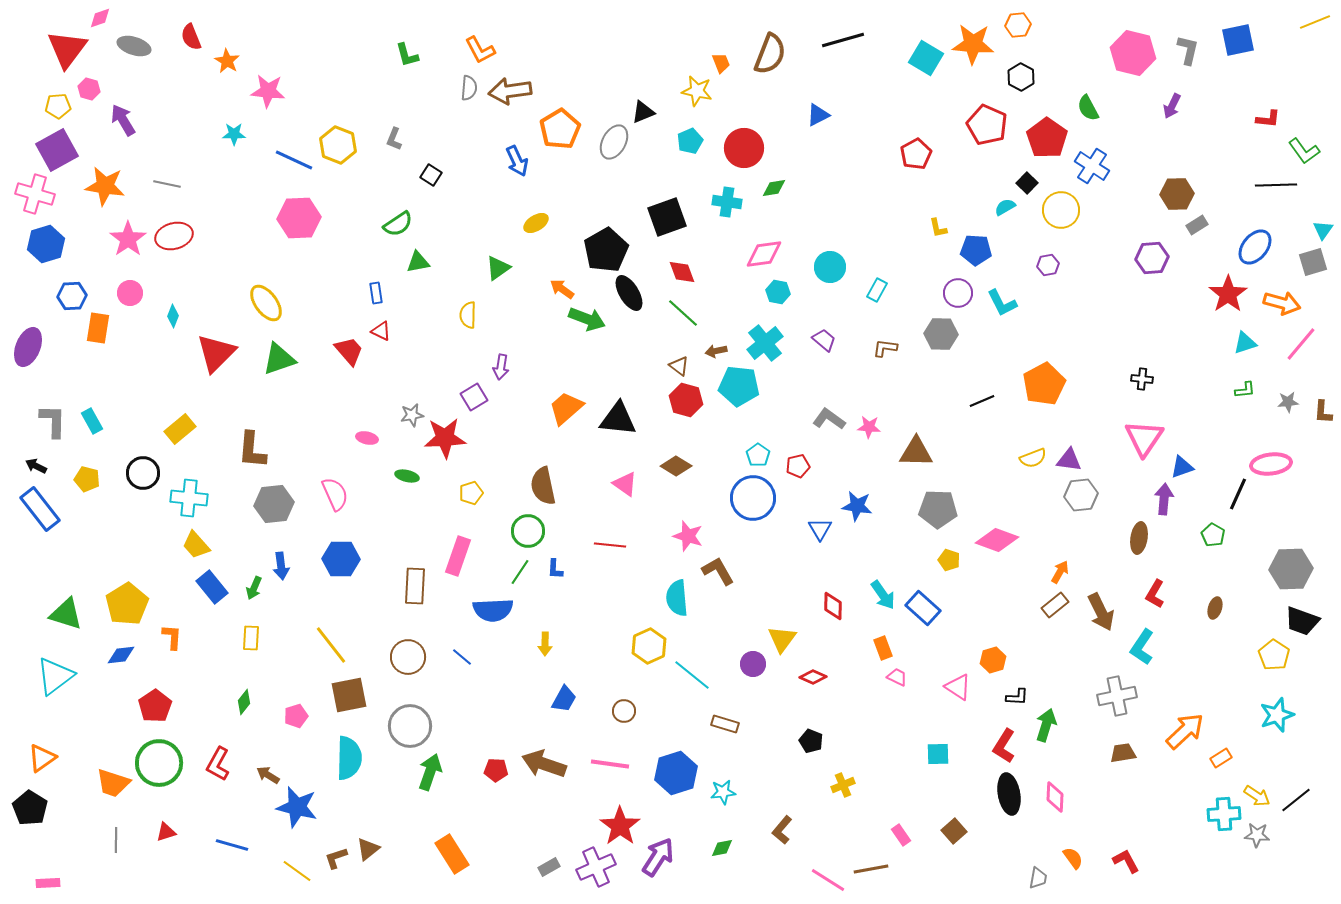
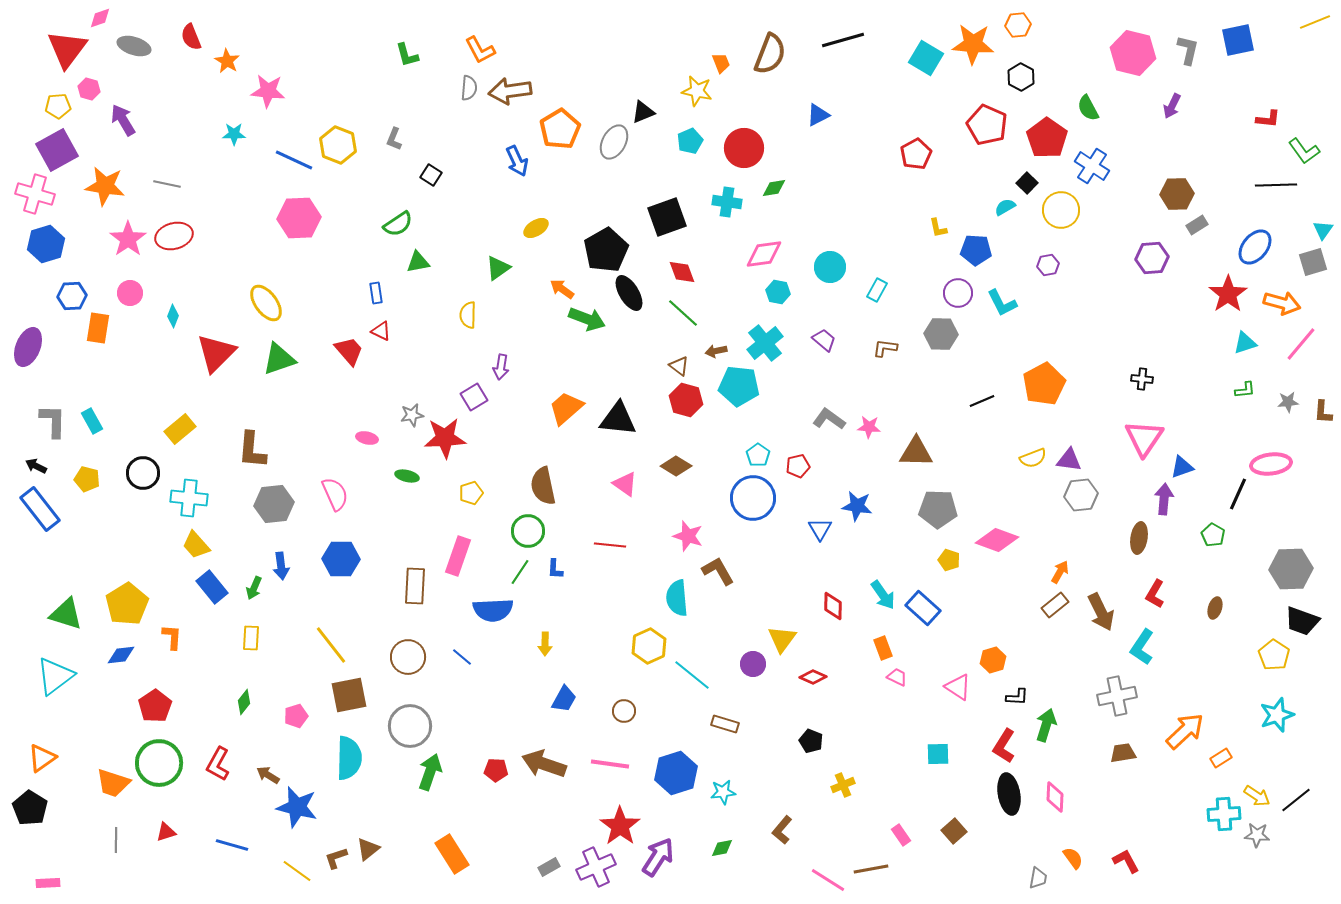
yellow ellipse at (536, 223): moved 5 px down
